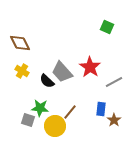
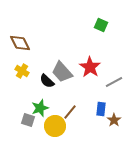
green square: moved 6 px left, 2 px up
green star: rotated 24 degrees counterclockwise
